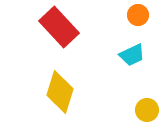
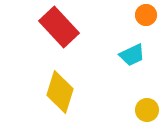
orange circle: moved 8 px right
